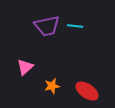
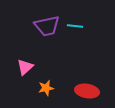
orange star: moved 6 px left, 2 px down
red ellipse: rotated 25 degrees counterclockwise
